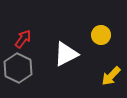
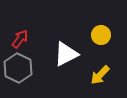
red arrow: moved 3 px left
yellow arrow: moved 11 px left, 1 px up
